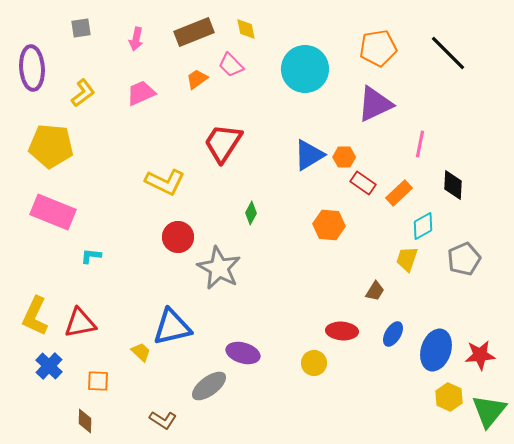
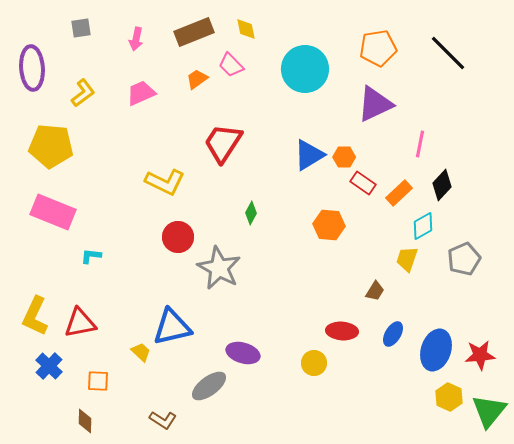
black diamond at (453, 185): moved 11 px left; rotated 40 degrees clockwise
